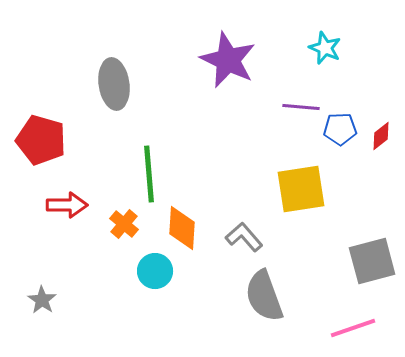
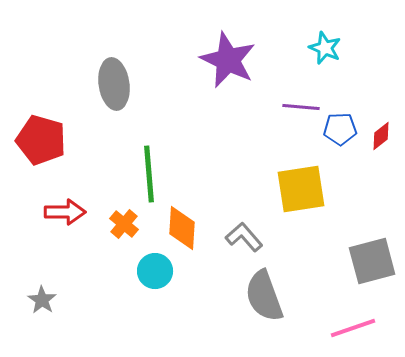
red arrow: moved 2 px left, 7 px down
